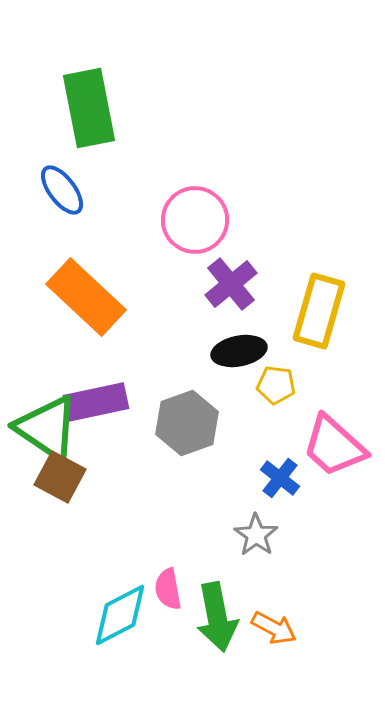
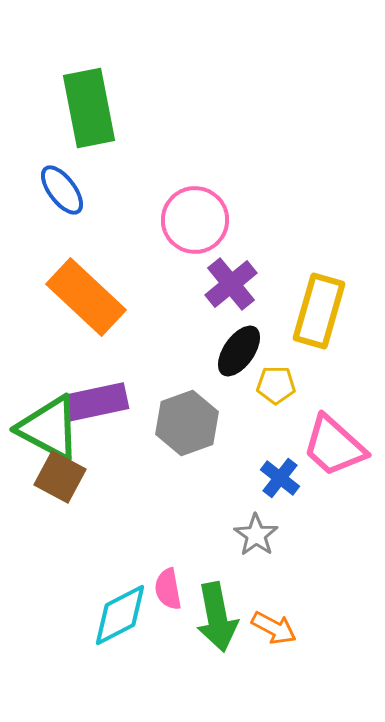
black ellipse: rotated 44 degrees counterclockwise
yellow pentagon: rotated 6 degrees counterclockwise
green triangle: moved 2 px right; rotated 6 degrees counterclockwise
